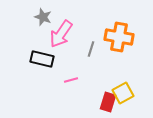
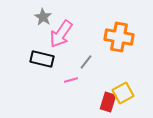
gray star: rotated 12 degrees clockwise
gray line: moved 5 px left, 13 px down; rotated 21 degrees clockwise
